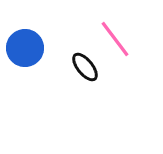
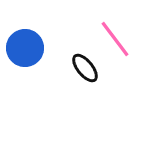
black ellipse: moved 1 px down
